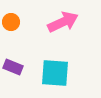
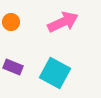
cyan square: rotated 24 degrees clockwise
